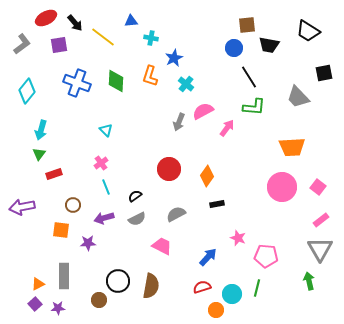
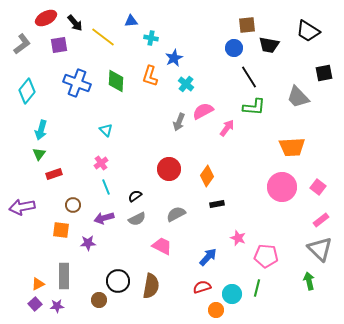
gray triangle at (320, 249): rotated 16 degrees counterclockwise
purple star at (58, 308): moved 1 px left, 2 px up
